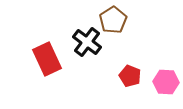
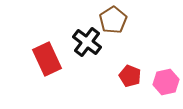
pink hexagon: rotated 15 degrees counterclockwise
